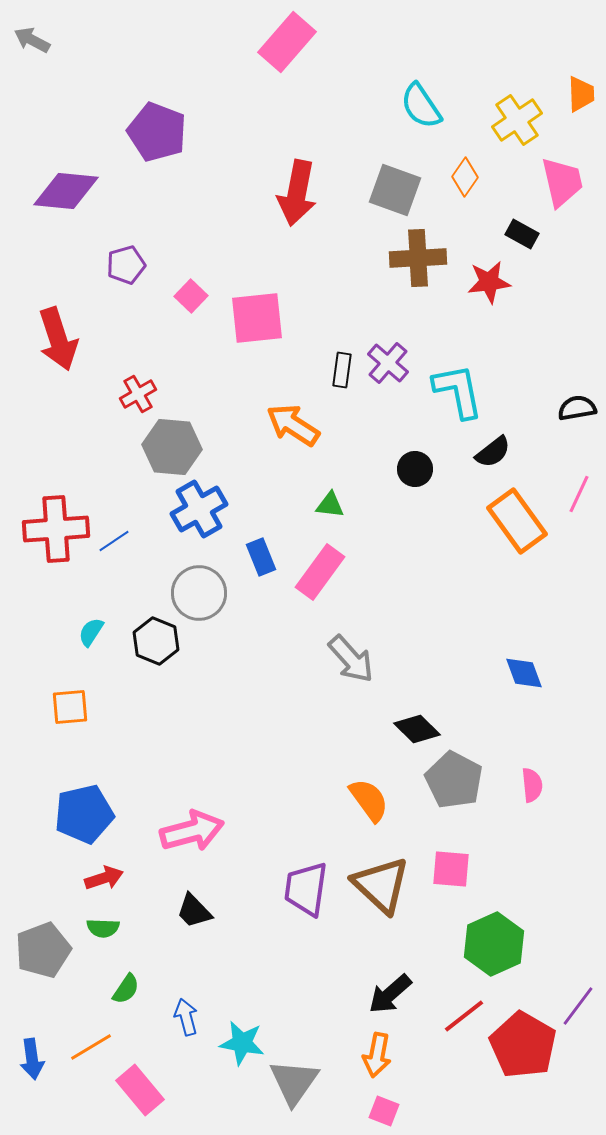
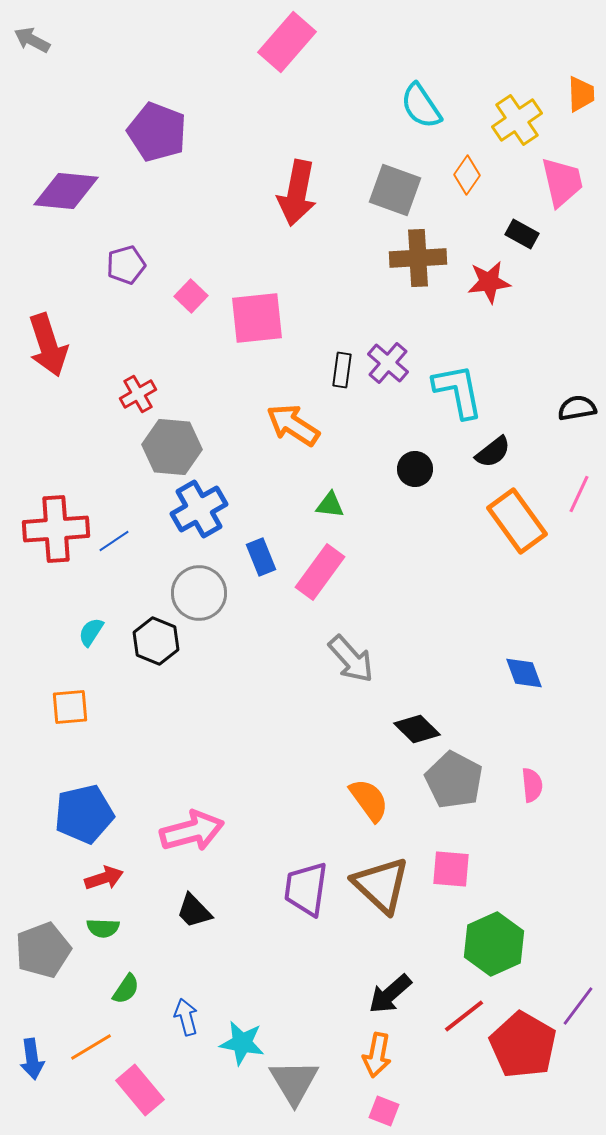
orange diamond at (465, 177): moved 2 px right, 2 px up
red arrow at (58, 339): moved 10 px left, 6 px down
gray triangle at (294, 1082): rotated 6 degrees counterclockwise
